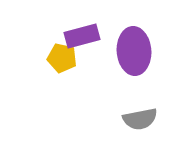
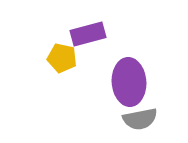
purple rectangle: moved 6 px right, 2 px up
purple ellipse: moved 5 px left, 31 px down
